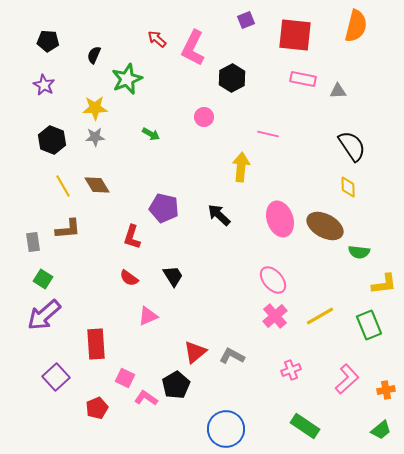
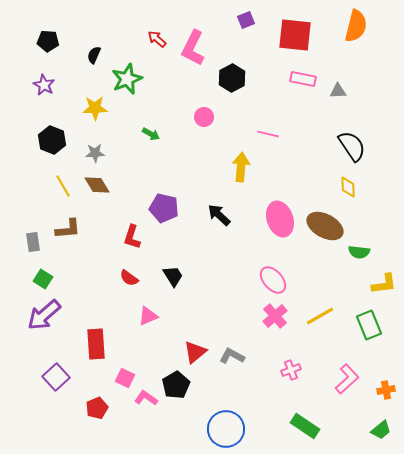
gray star at (95, 137): moved 16 px down
